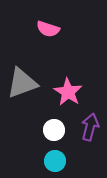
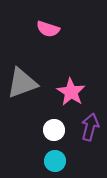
pink star: moved 3 px right
